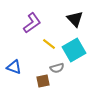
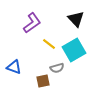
black triangle: moved 1 px right
